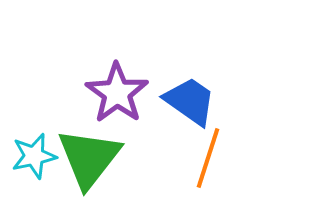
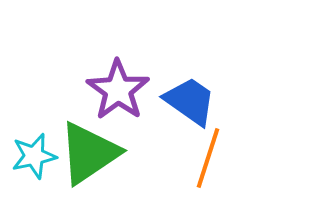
purple star: moved 1 px right, 3 px up
green triangle: moved 5 px up; rotated 18 degrees clockwise
